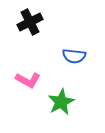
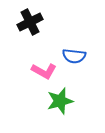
pink L-shape: moved 16 px right, 9 px up
green star: moved 1 px left, 1 px up; rotated 12 degrees clockwise
